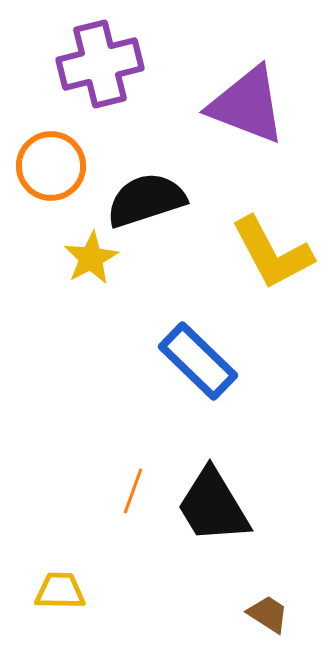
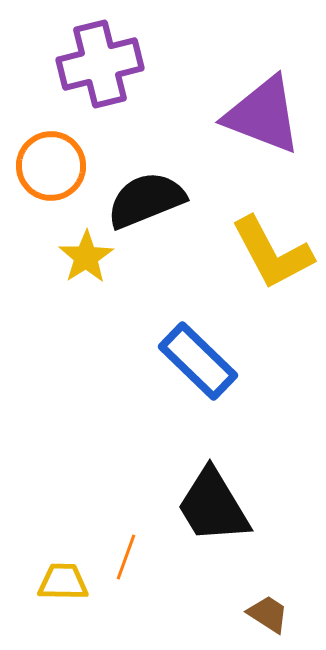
purple triangle: moved 16 px right, 10 px down
black semicircle: rotated 4 degrees counterclockwise
yellow star: moved 5 px left, 1 px up; rotated 4 degrees counterclockwise
orange line: moved 7 px left, 66 px down
yellow trapezoid: moved 3 px right, 9 px up
